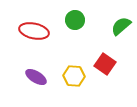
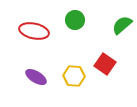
green semicircle: moved 1 px right, 1 px up
